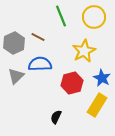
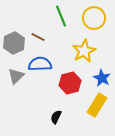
yellow circle: moved 1 px down
red hexagon: moved 2 px left
